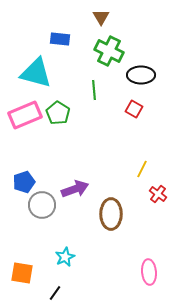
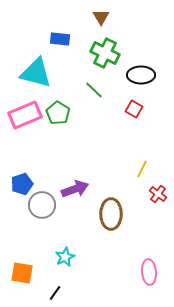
green cross: moved 4 px left, 2 px down
green line: rotated 42 degrees counterclockwise
blue pentagon: moved 2 px left, 2 px down
